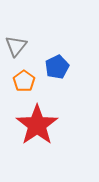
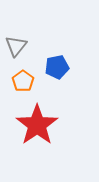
blue pentagon: rotated 15 degrees clockwise
orange pentagon: moved 1 px left
